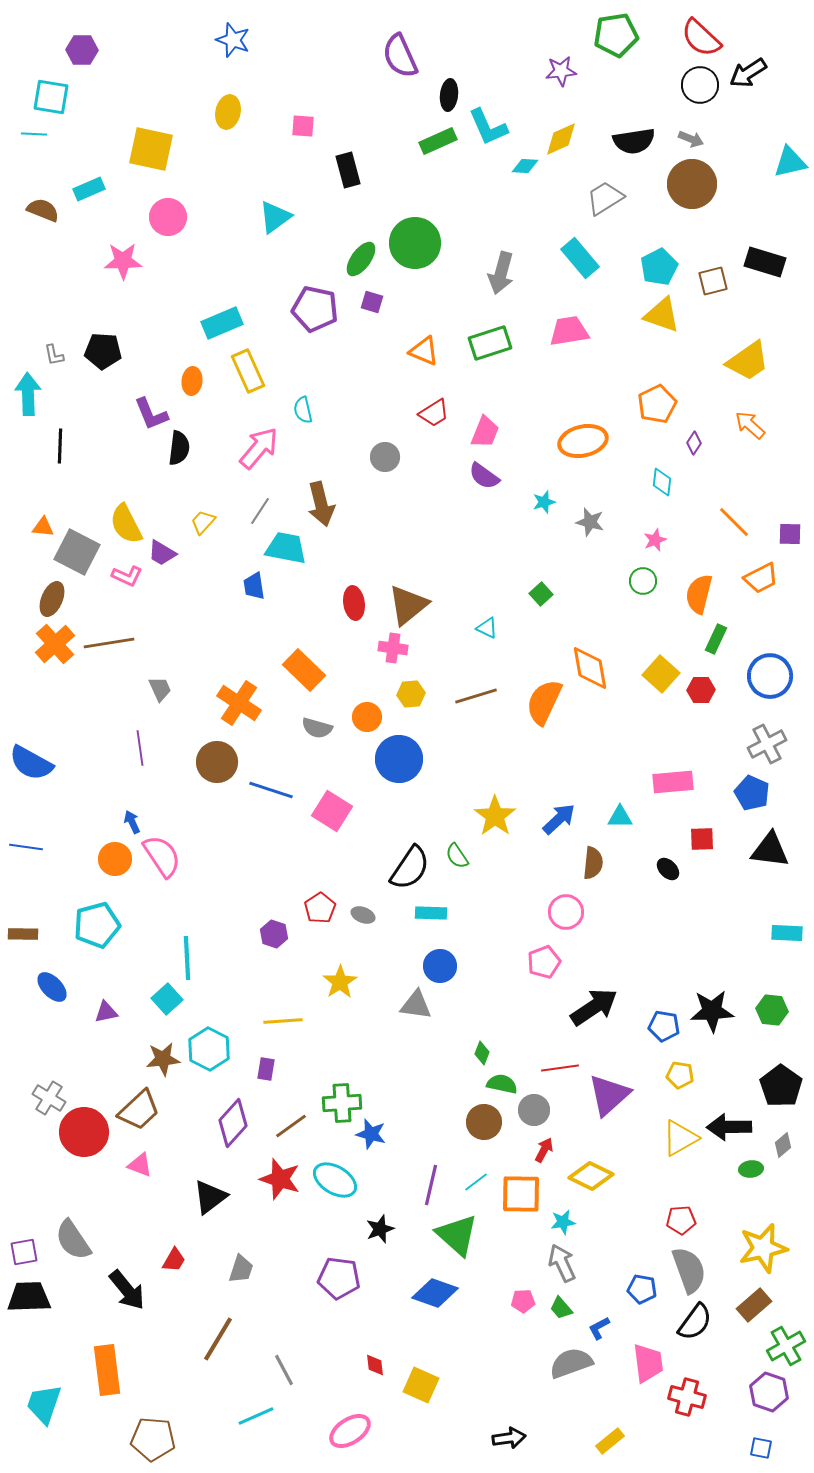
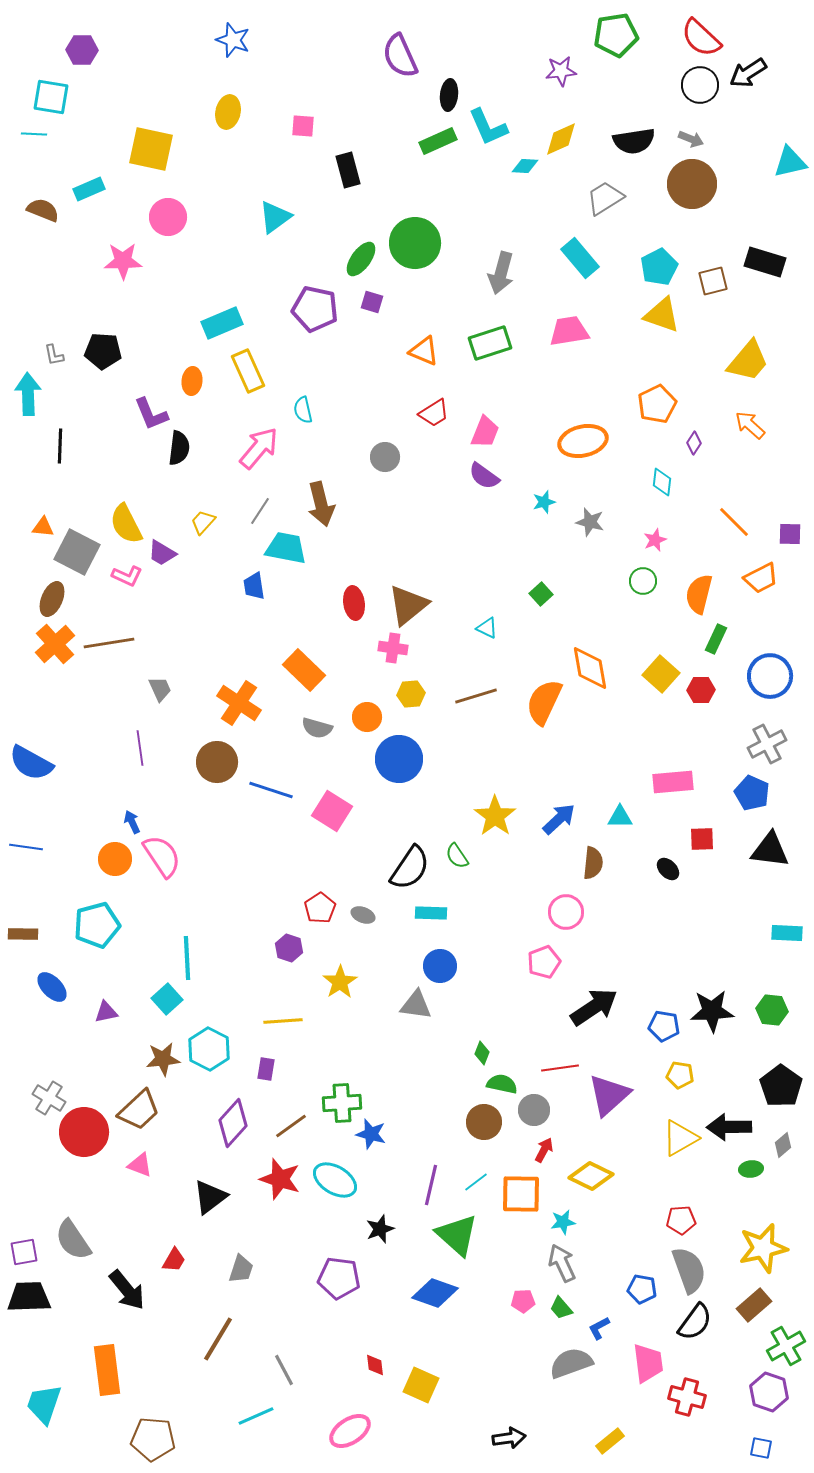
yellow trapezoid at (748, 361): rotated 15 degrees counterclockwise
purple hexagon at (274, 934): moved 15 px right, 14 px down
